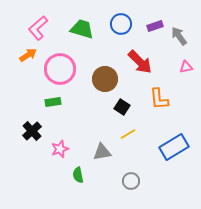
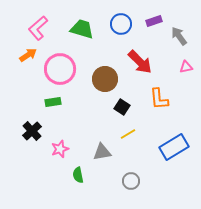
purple rectangle: moved 1 px left, 5 px up
